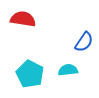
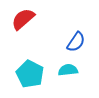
red semicircle: rotated 50 degrees counterclockwise
blue semicircle: moved 8 px left
